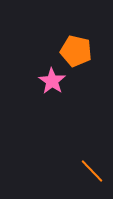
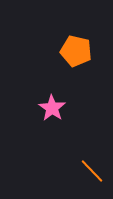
pink star: moved 27 px down
